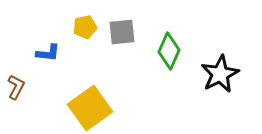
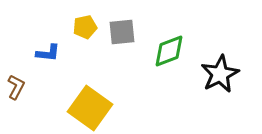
green diamond: rotated 45 degrees clockwise
yellow square: rotated 18 degrees counterclockwise
